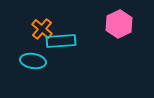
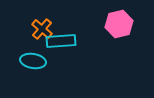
pink hexagon: rotated 12 degrees clockwise
